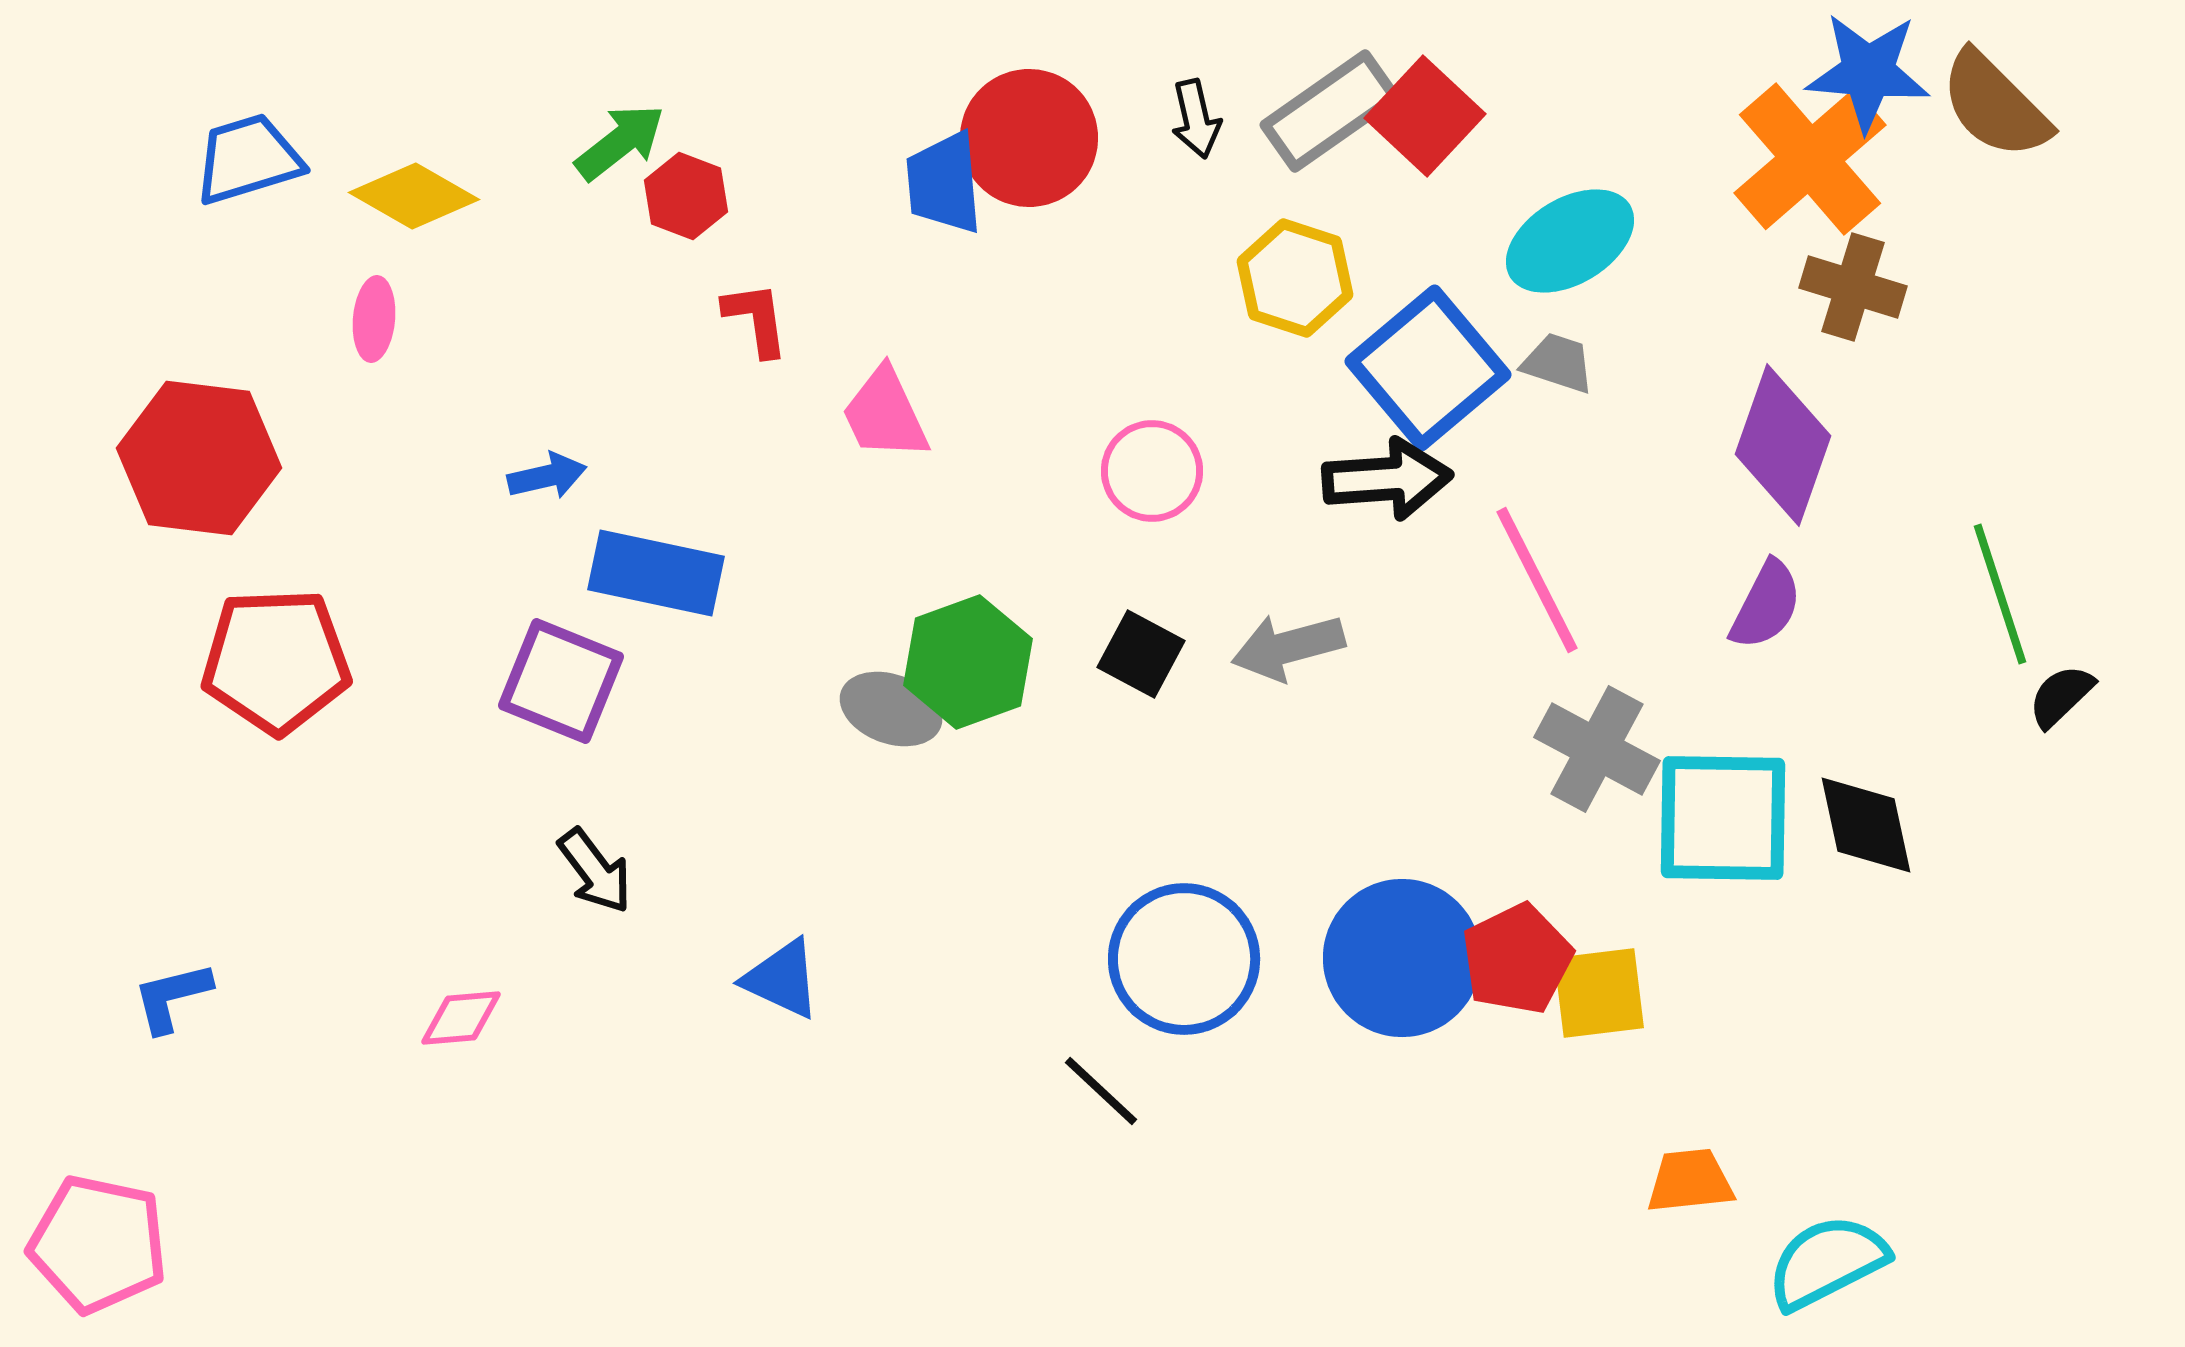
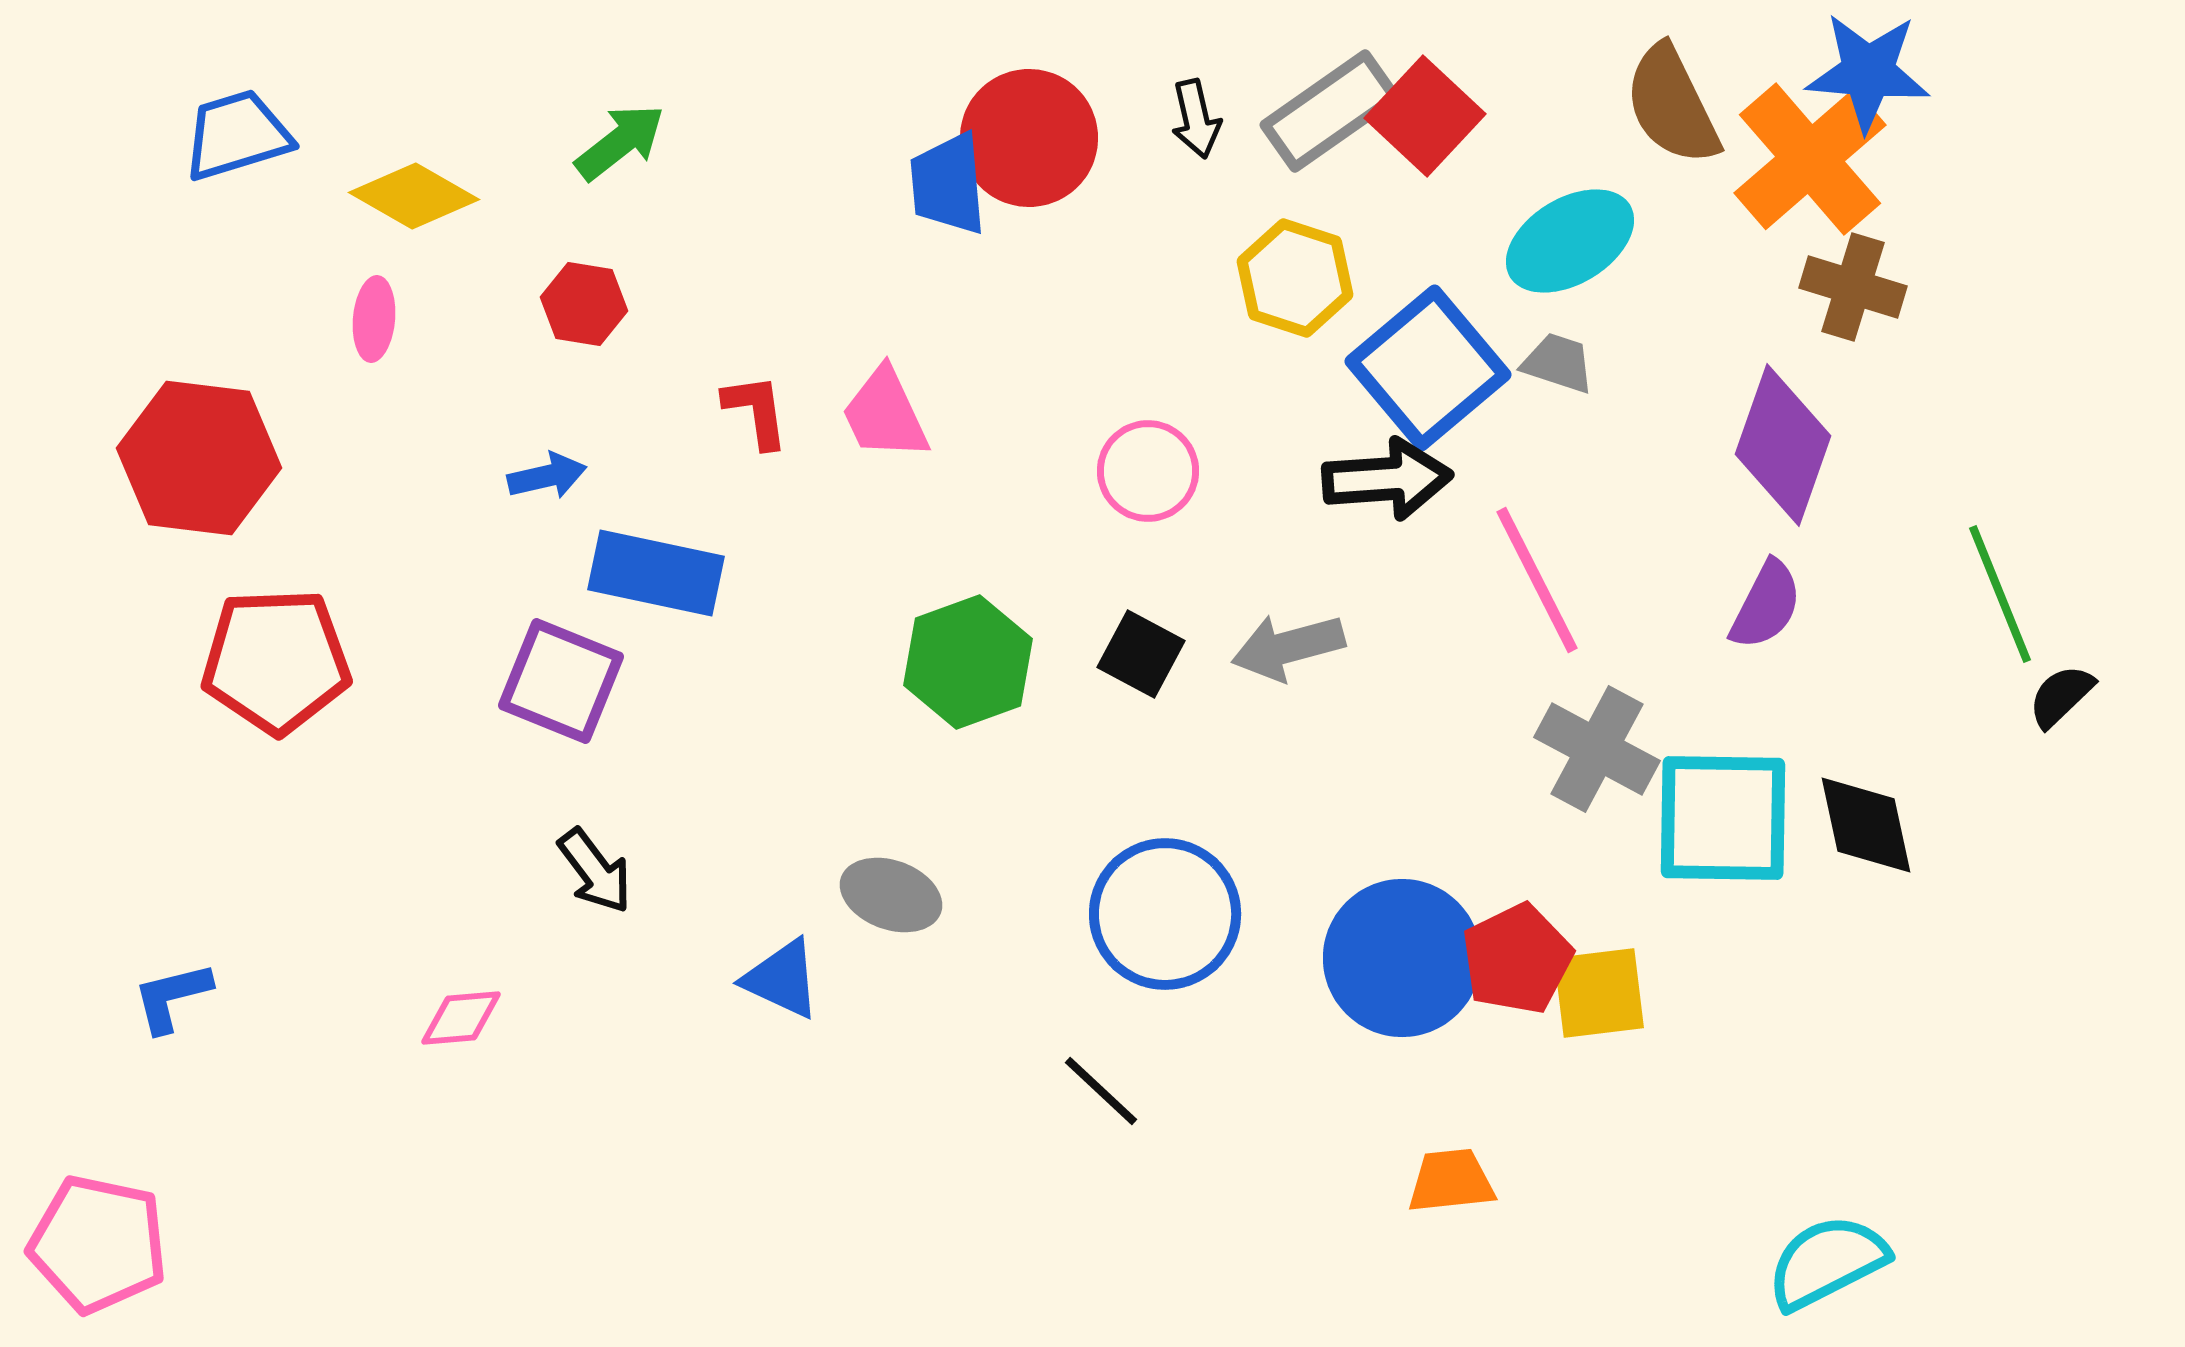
brown semicircle at (1995, 105): moved 323 px left; rotated 19 degrees clockwise
blue trapezoid at (248, 159): moved 11 px left, 24 px up
blue trapezoid at (944, 183): moved 4 px right, 1 px down
red hexagon at (686, 196): moved 102 px left, 108 px down; rotated 12 degrees counterclockwise
red L-shape at (756, 319): moved 92 px down
pink circle at (1152, 471): moved 4 px left
green line at (2000, 594): rotated 4 degrees counterclockwise
gray ellipse at (891, 709): moved 186 px down
blue circle at (1184, 959): moved 19 px left, 45 px up
orange trapezoid at (1690, 1181): moved 239 px left
